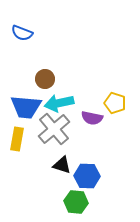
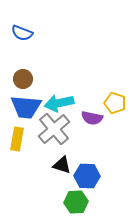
brown circle: moved 22 px left
green hexagon: rotated 10 degrees counterclockwise
